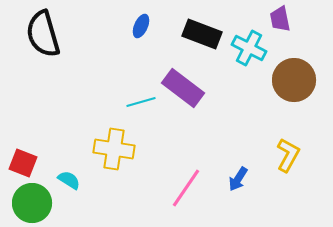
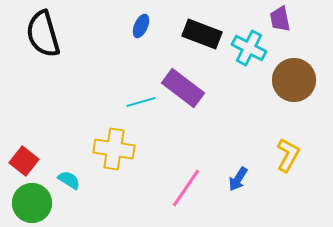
red square: moved 1 px right, 2 px up; rotated 16 degrees clockwise
